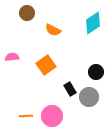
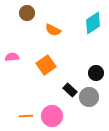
black circle: moved 1 px down
black rectangle: moved 1 px down; rotated 16 degrees counterclockwise
